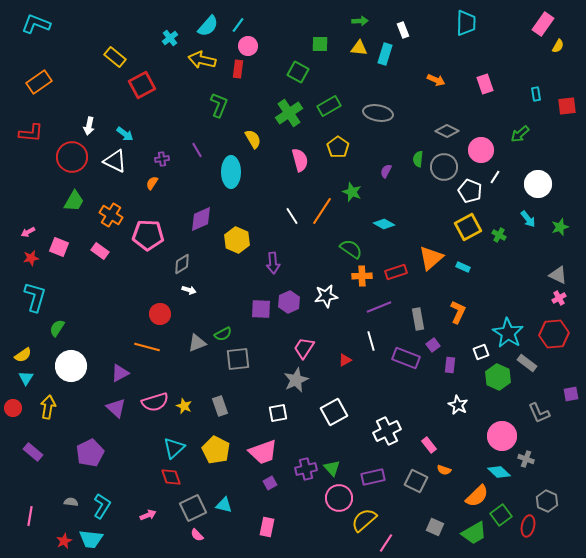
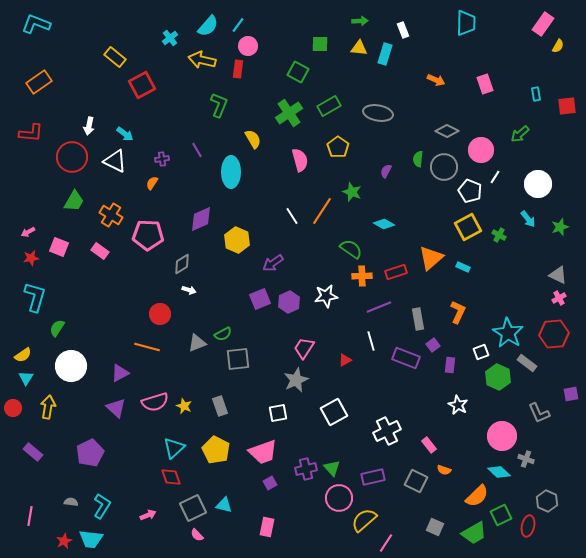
purple arrow at (273, 263): rotated 60 degrees clockwise
purple square at (261, 309): moved 1 px left, 10 px up; rotated 25 degrees counterclockwise
green square at (501, 515): rotated 10 degrees clockwise
